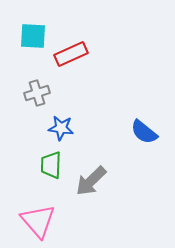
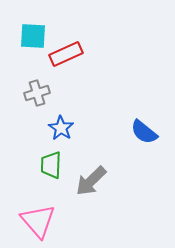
red rectangle: moved 5 px left
blue star: rotated 25 degrees clockwise
